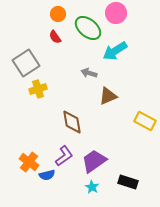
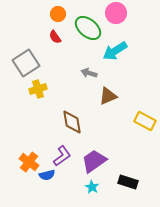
purple L-shape: moved 2 px left
